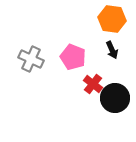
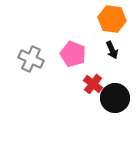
pink pentagon: moved 3 px up
